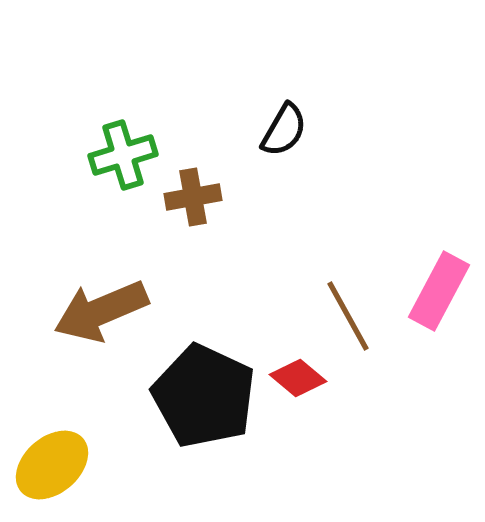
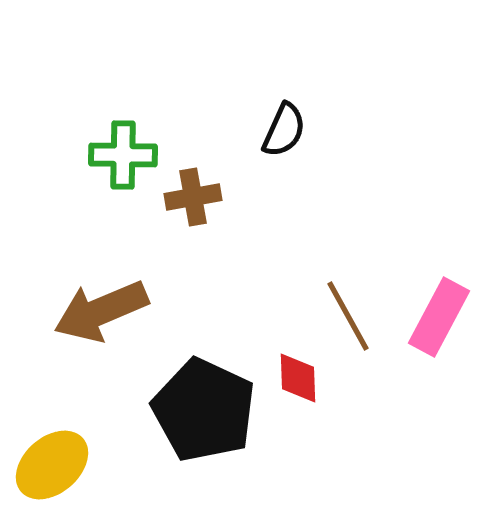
black semicircle: rotated 6 degrees counterclockwise
green cross: rotated 18 degrees clockwise
pink rectangle: moved 26 px down
red diamond: rotated 48 degrees clockwise
black pentagon: moved 14 px down
